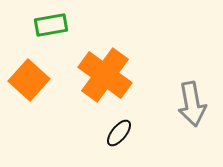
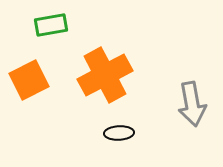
orange cross: rotated 26 degrees clockwise
orange square: rotated 21 degrees clockwise
black ellipse: rotated 48 degrees clockwise
